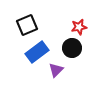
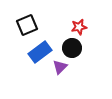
blue rectangle: moved 3 px right
purple triangle: moved 4 px right, 3 px up
